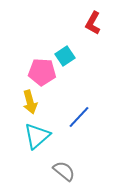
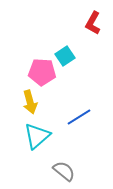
blue line: rotated 15 degrees clockwise
